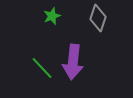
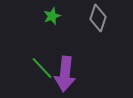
purple arrow: moved 8 px left, 12 px down
